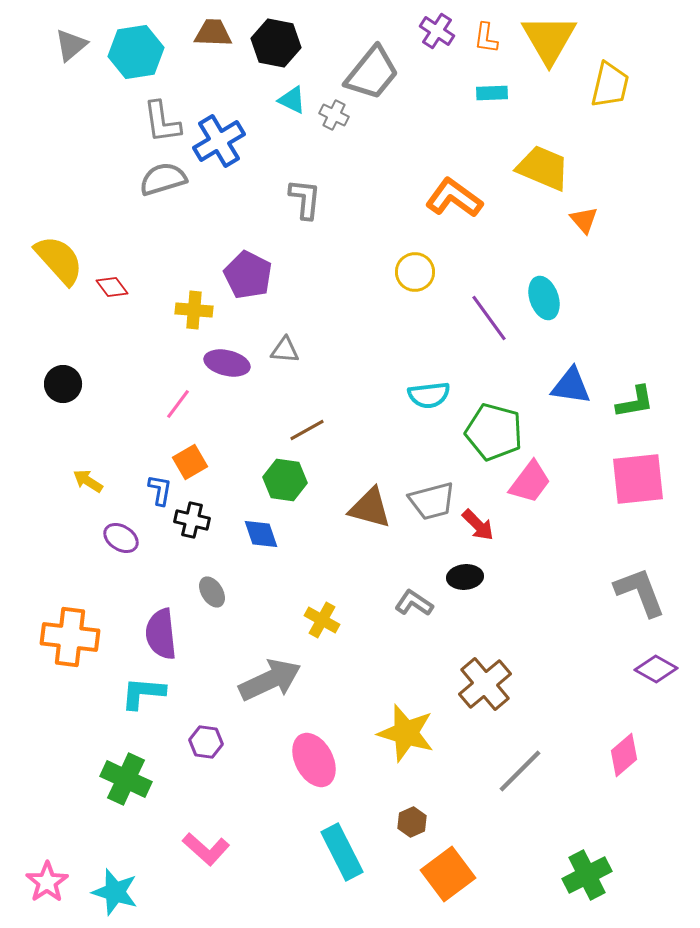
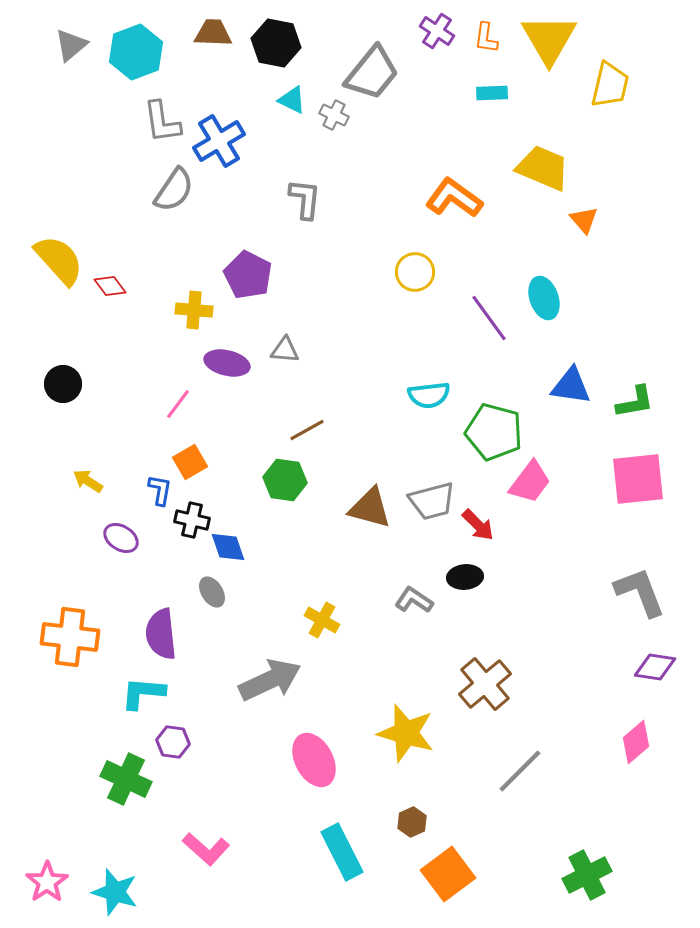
cyan hexagon at (136, 52): rotated 12 degrees counterclockwise
gray semicircle at (163, 179): moved 11 px right, 11 px down; rotated 141 degrees clockwise
red diamond at (112, 287): moved 2 px left, 1 px up
blue diamond at (261, 534): moved 33 px left, 13 px down
gray L-shape at (414, 603): moved 3 px up
purple diamond at (656, 669): moved 1 px left, 2 px up; rotated 21 degrees counterclockwise
purple hexagon at (206, 742): moved 33 px left
pink diamond at (624, 755): moved 12 px right, 13 px up
